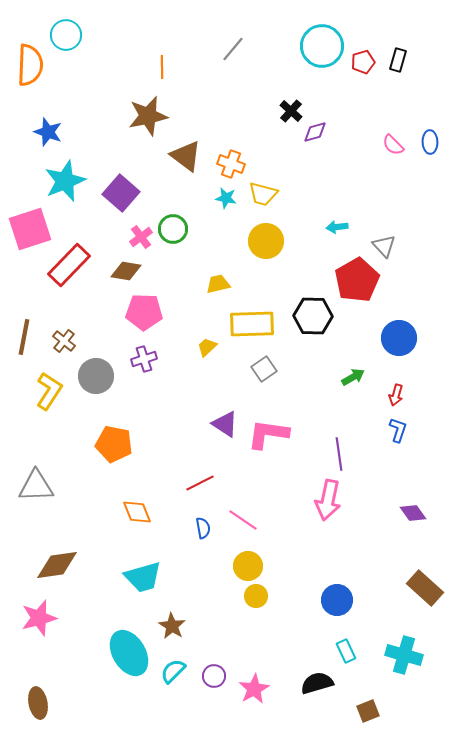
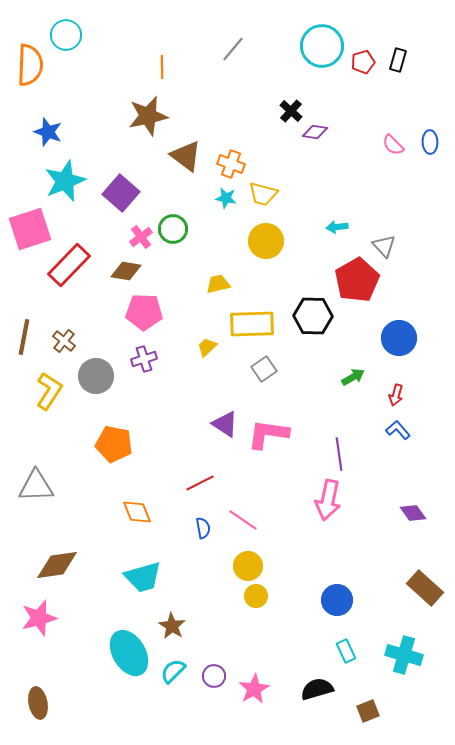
purple diamond at (315, 132): rotated 25 degrees clockwise
blue L-shape at (398, 430): rotated 60 degrees counterclockwise
black semicircle at (317, 683): moved 6 px down
